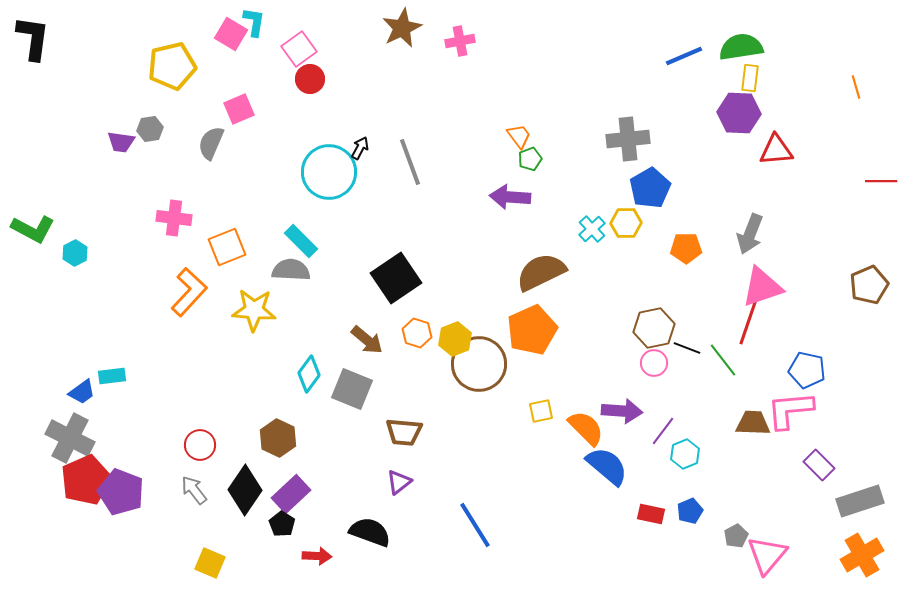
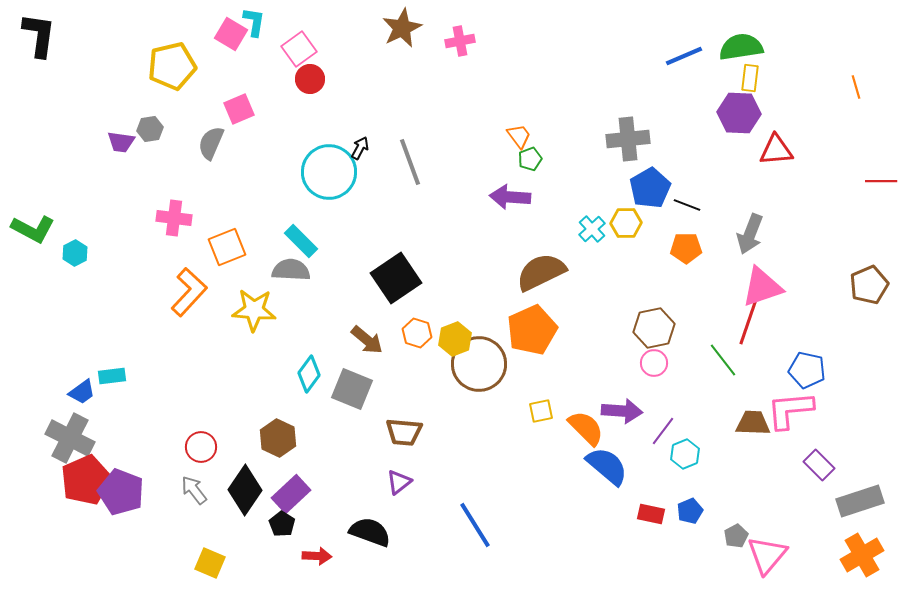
black L-shape at (33, 38): moved 6 px right, 3 px up
black line at (687, 348): moved 143 px up
red circle at (200, 445): moved 1 px right, 2 px down
